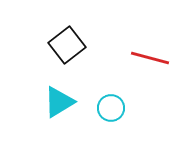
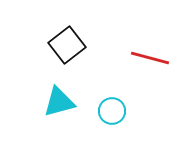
cyan triangle: rotated 16 degrees clockwise
cyan circle: moved 1 px right, 3 px down
